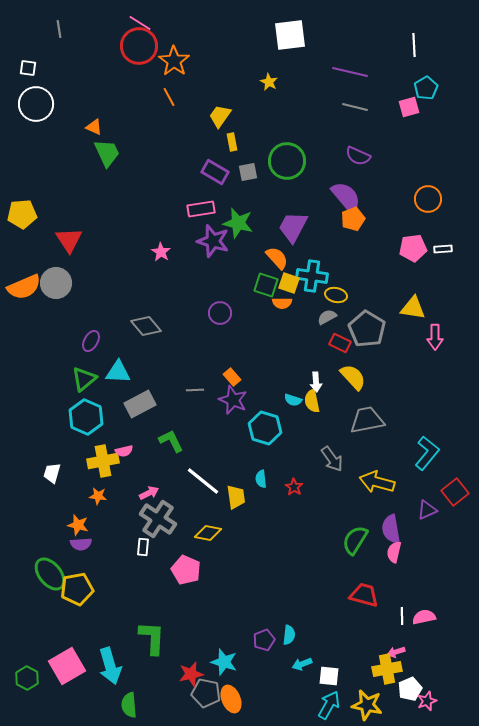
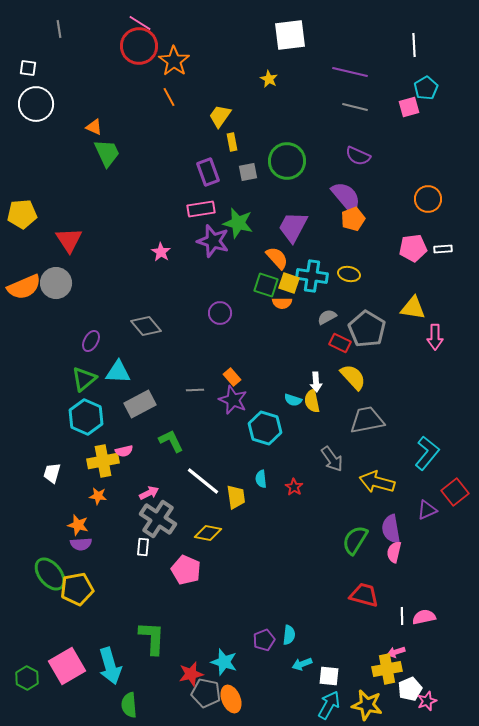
yellow star at (269, 82): moved 3 px up
purple rectangle at (215, 172): moved 7 px left; rotated 40 degrees clockwise
yellow ellipse at (336, 295): moved 13 px right, 21 px up
